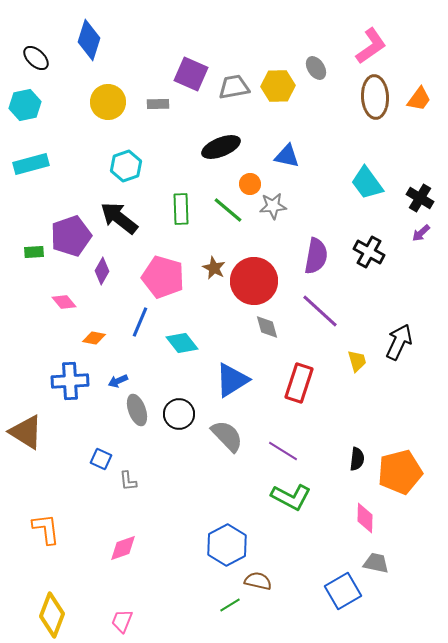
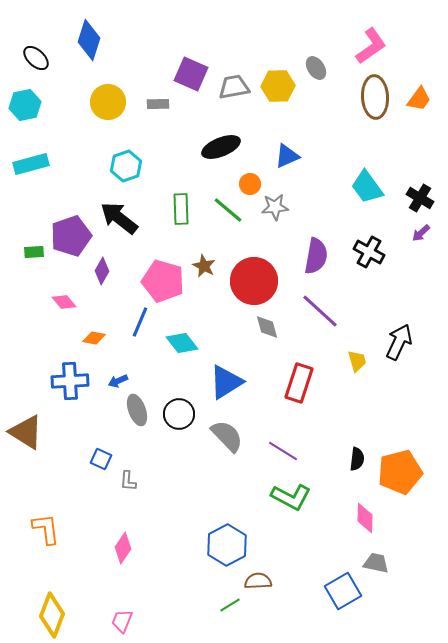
blue triangle at (287, 156): rotated 36 degrees counterclockwise
cyan trapezoid at (367, 183): moved 4 px down
gray star at (273, 206): moved 2 px right, 1 px down
brown star at (214, 268): moved 10 px left, 2 px up
pink pentagon at (163, 277): moved 4 px down
blue triangle at (232, 380): moved 6 px left, 2 px down
gray L-shape at (128, 481): rotated 10 degrees clockwise
pink diamond at (123, 548): rotated 36 degrees counterclockwise
brown semicircle at (258, 581): rotated 16 degrees counterclockwise
